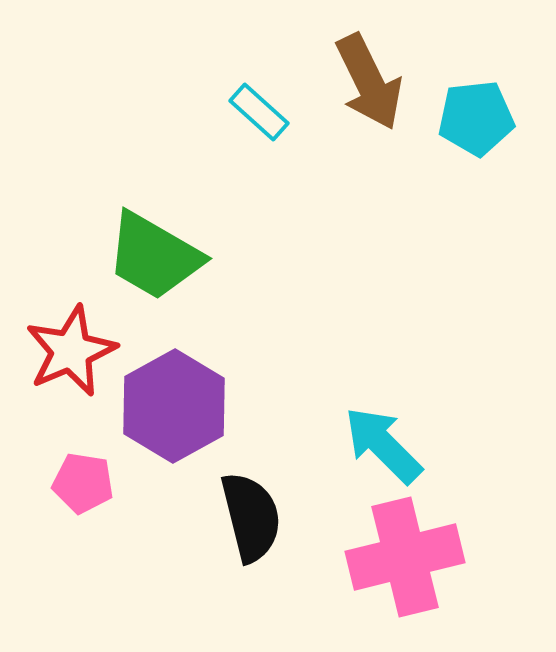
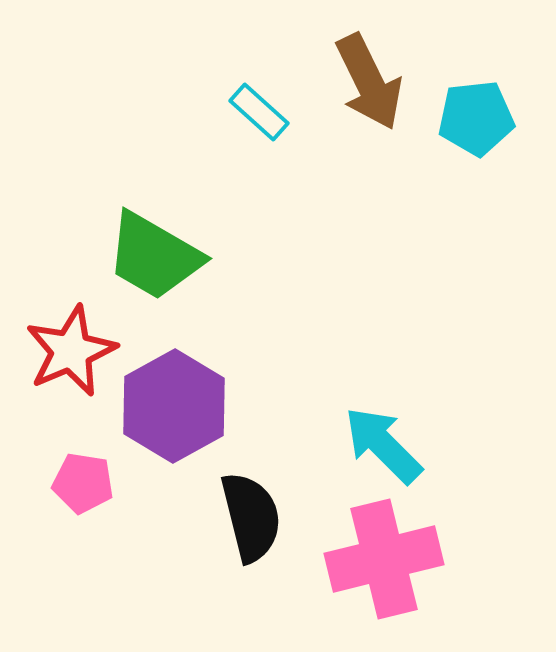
pink cross: moved 21 px left, 2 px down
